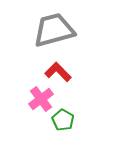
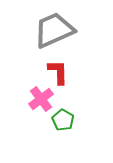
gray trapezoid: rotated 9 degrees counterclockwise
red L-shape: rotated 44 degrees clockwise
